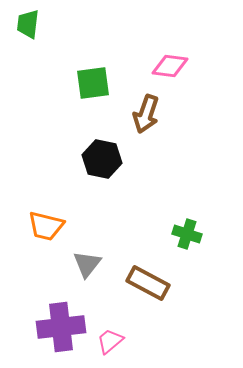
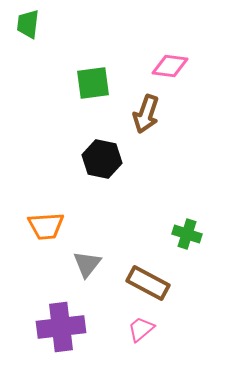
orange trapezoid: rotated 18 degrees counterclockwise
pink trapezoid: moved 31 px right, 12 px up
